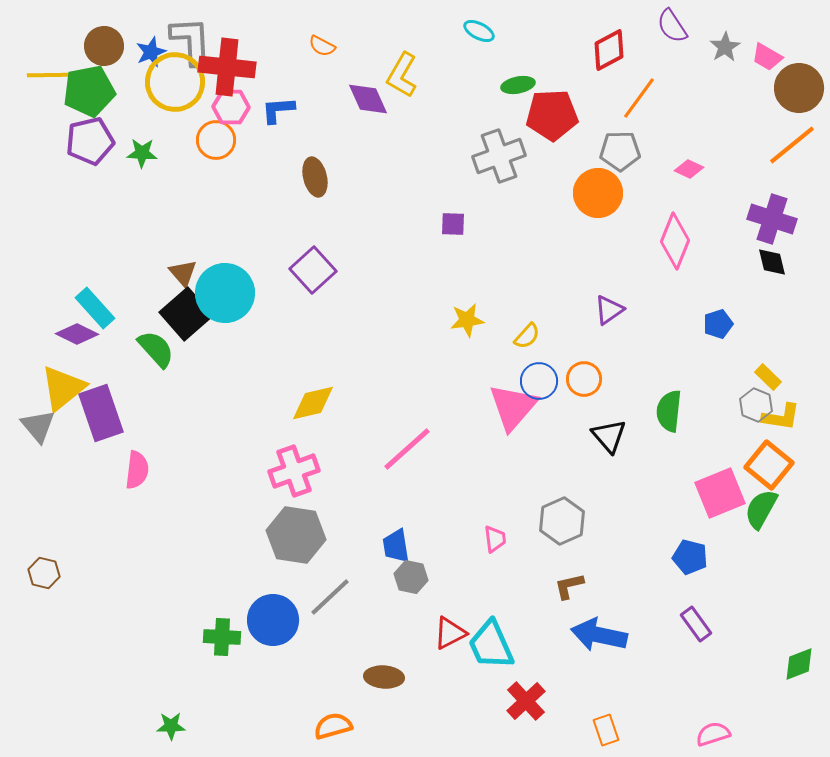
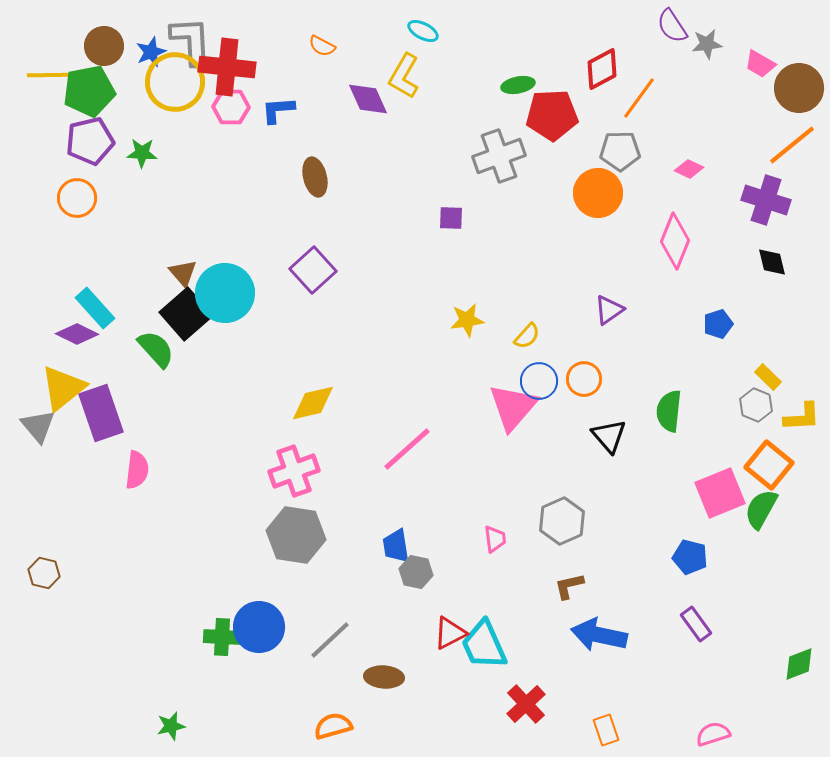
cyan ellipse at (479, 31): moved 56 px left
gray star at (725, 47): moved 18 px left, 3 px up; rotated 24 degrees clockwise
red diamond at (609, 50): moved 7 px left, 19 px down
pink trapezoid at (767, 57): moved 7 px left, 7 px down
yellow L-shape at (402, 75): moved 2 px right, 1 px down
orange circle at (216, 140): moved 139 px left, 58 px down
purple cross at (772, 219): moved 6 px left, 19 px up
purple square at (453, 224): moved 2 px left, 6 px up
yellow L-shape at (781, 417): moved 21 px right; rotated 12 degrees counterclockwise
gray hexagon at (411, 577): moved 5 px right, 5 px up
gray line at (330, 597): moved 43 px down
blue circle at (273, 620): moved 14 px left, 7 px down
cyan trapezoid at (491, 645): moved 7 px left
red cross at (526, 701): moved 3 px down
green star at (171, 726): rotated 12 degrees counterclockwise
